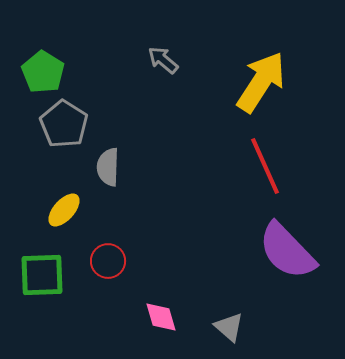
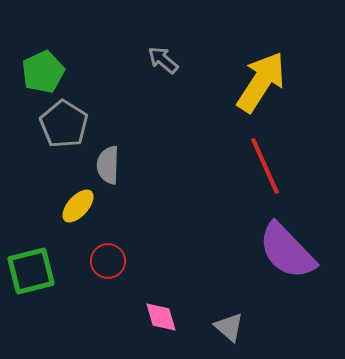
green pentagon: rotated 15 degrees clockwise
gray semicircle: moved 2 px up
yellow ellipse: moved 14 px right, 4 px up
green square: moved 11 px left, 4 px up; rotated 12 degrees counterclockwise
